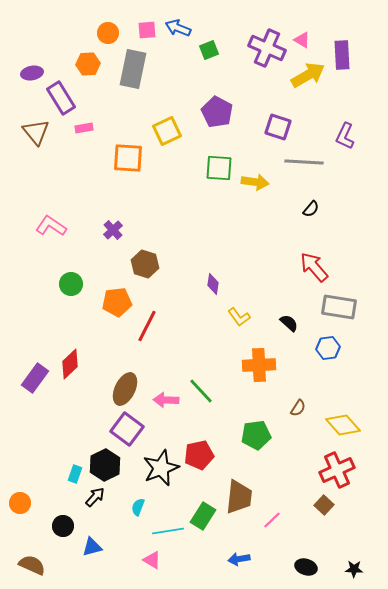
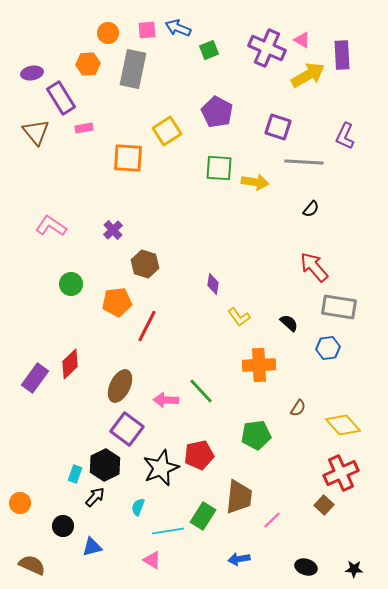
yellow square at (167, 131): rotated 8 degrees counterclockwise
brown ellipse at (125, 389): moved 5 px left, 3 px up
red cross at (337, 470): moved 4 px right, 3 px down
